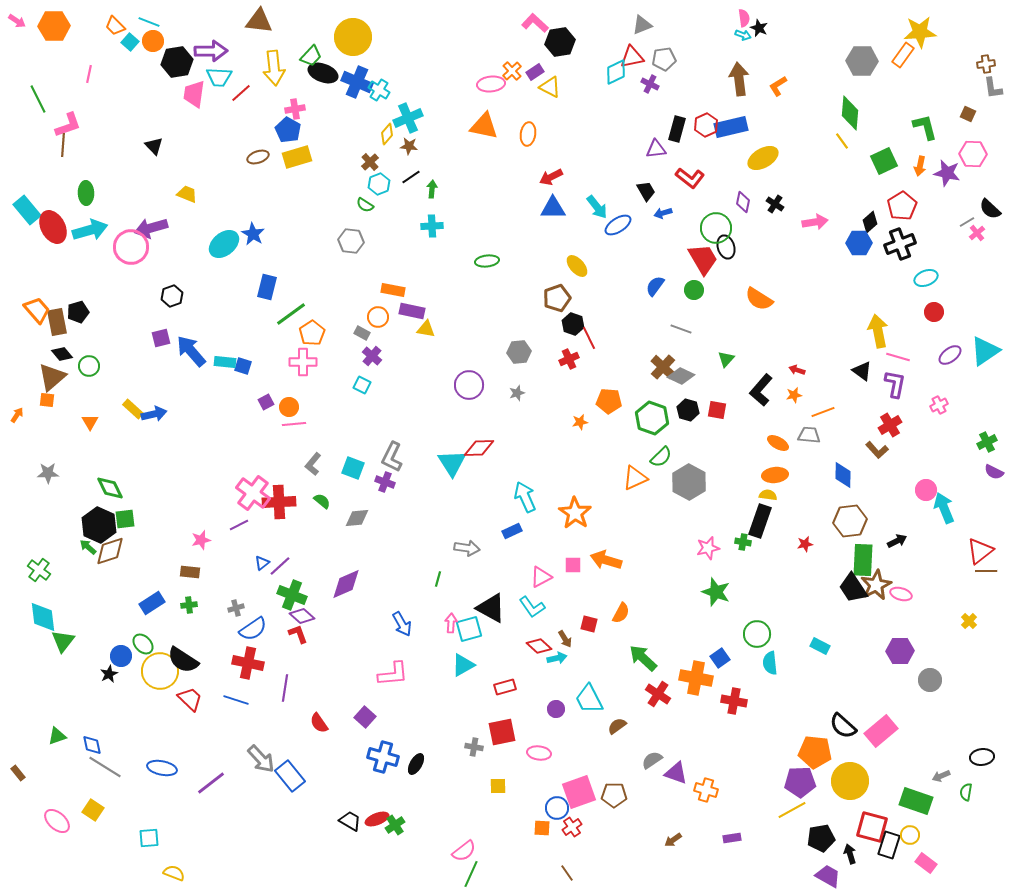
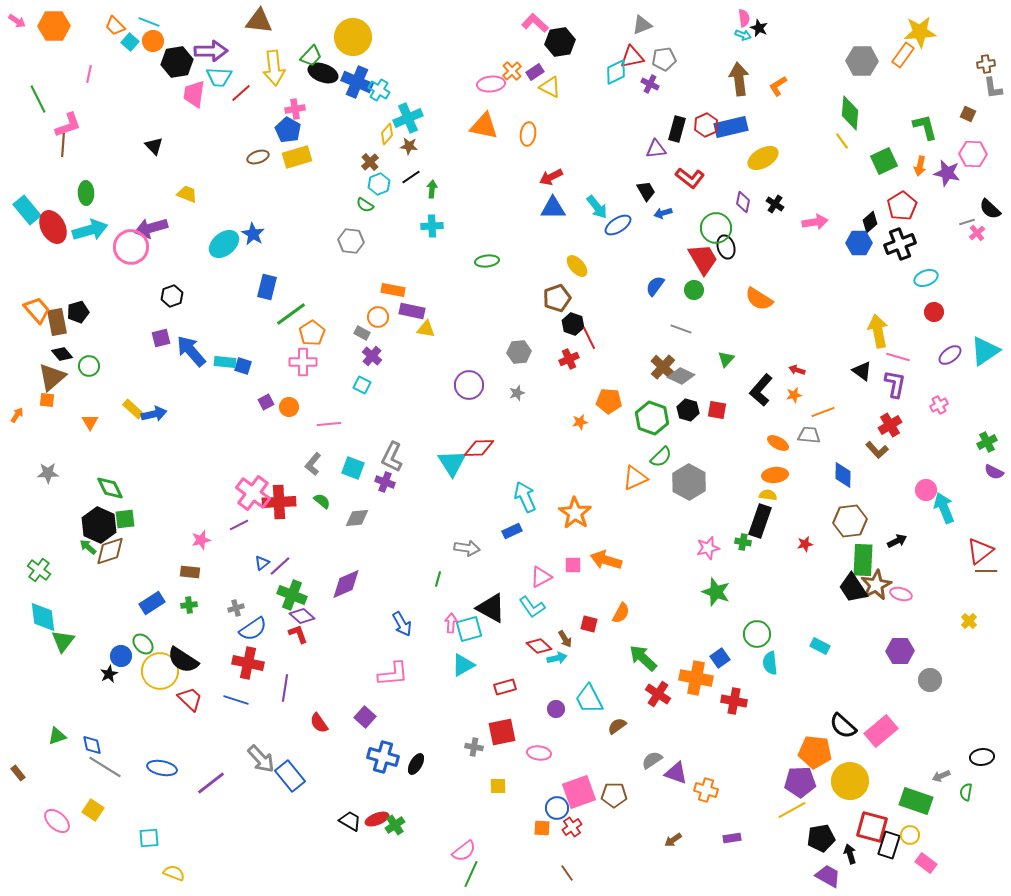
gray line at (967, 222): rotated 14 degrees clockwise
pink line at (294, 424): moved 35 px right
